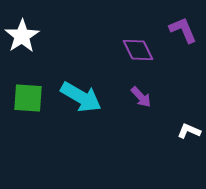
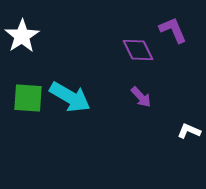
purple L-shape: moved 10 px left
cyan arrow: moved 11 px left
